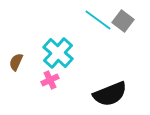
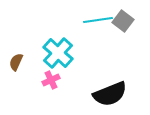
cyan line: rotated 44 degrees counterclockwise
pink cross: moved 1 px right
